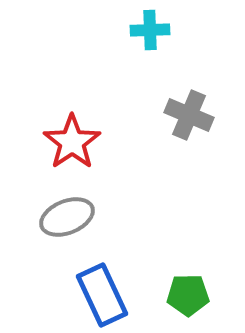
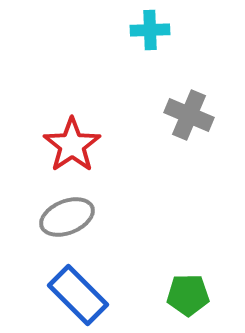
red star: moved 3 px down
blue rectangle: moved 24 px left; rotated 20 degrees counterclockwise
